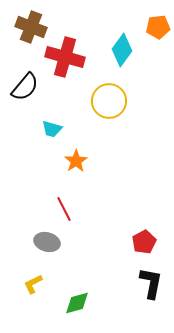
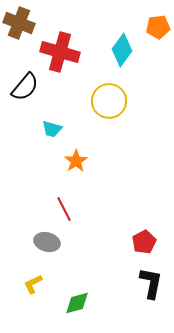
brown cross: moved 12 px left, 4 px up
red cross: moved 5 px left, 5 px up
